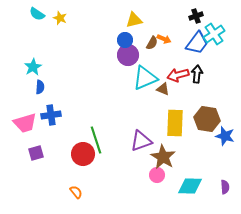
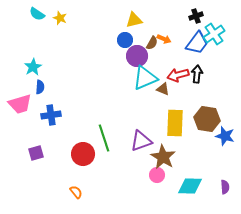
purple circle: moved 9 px right, 1 px down
pink trapezoid: moved 5 px left, 19 px up
green line: moved 8 px right, 2 px up
